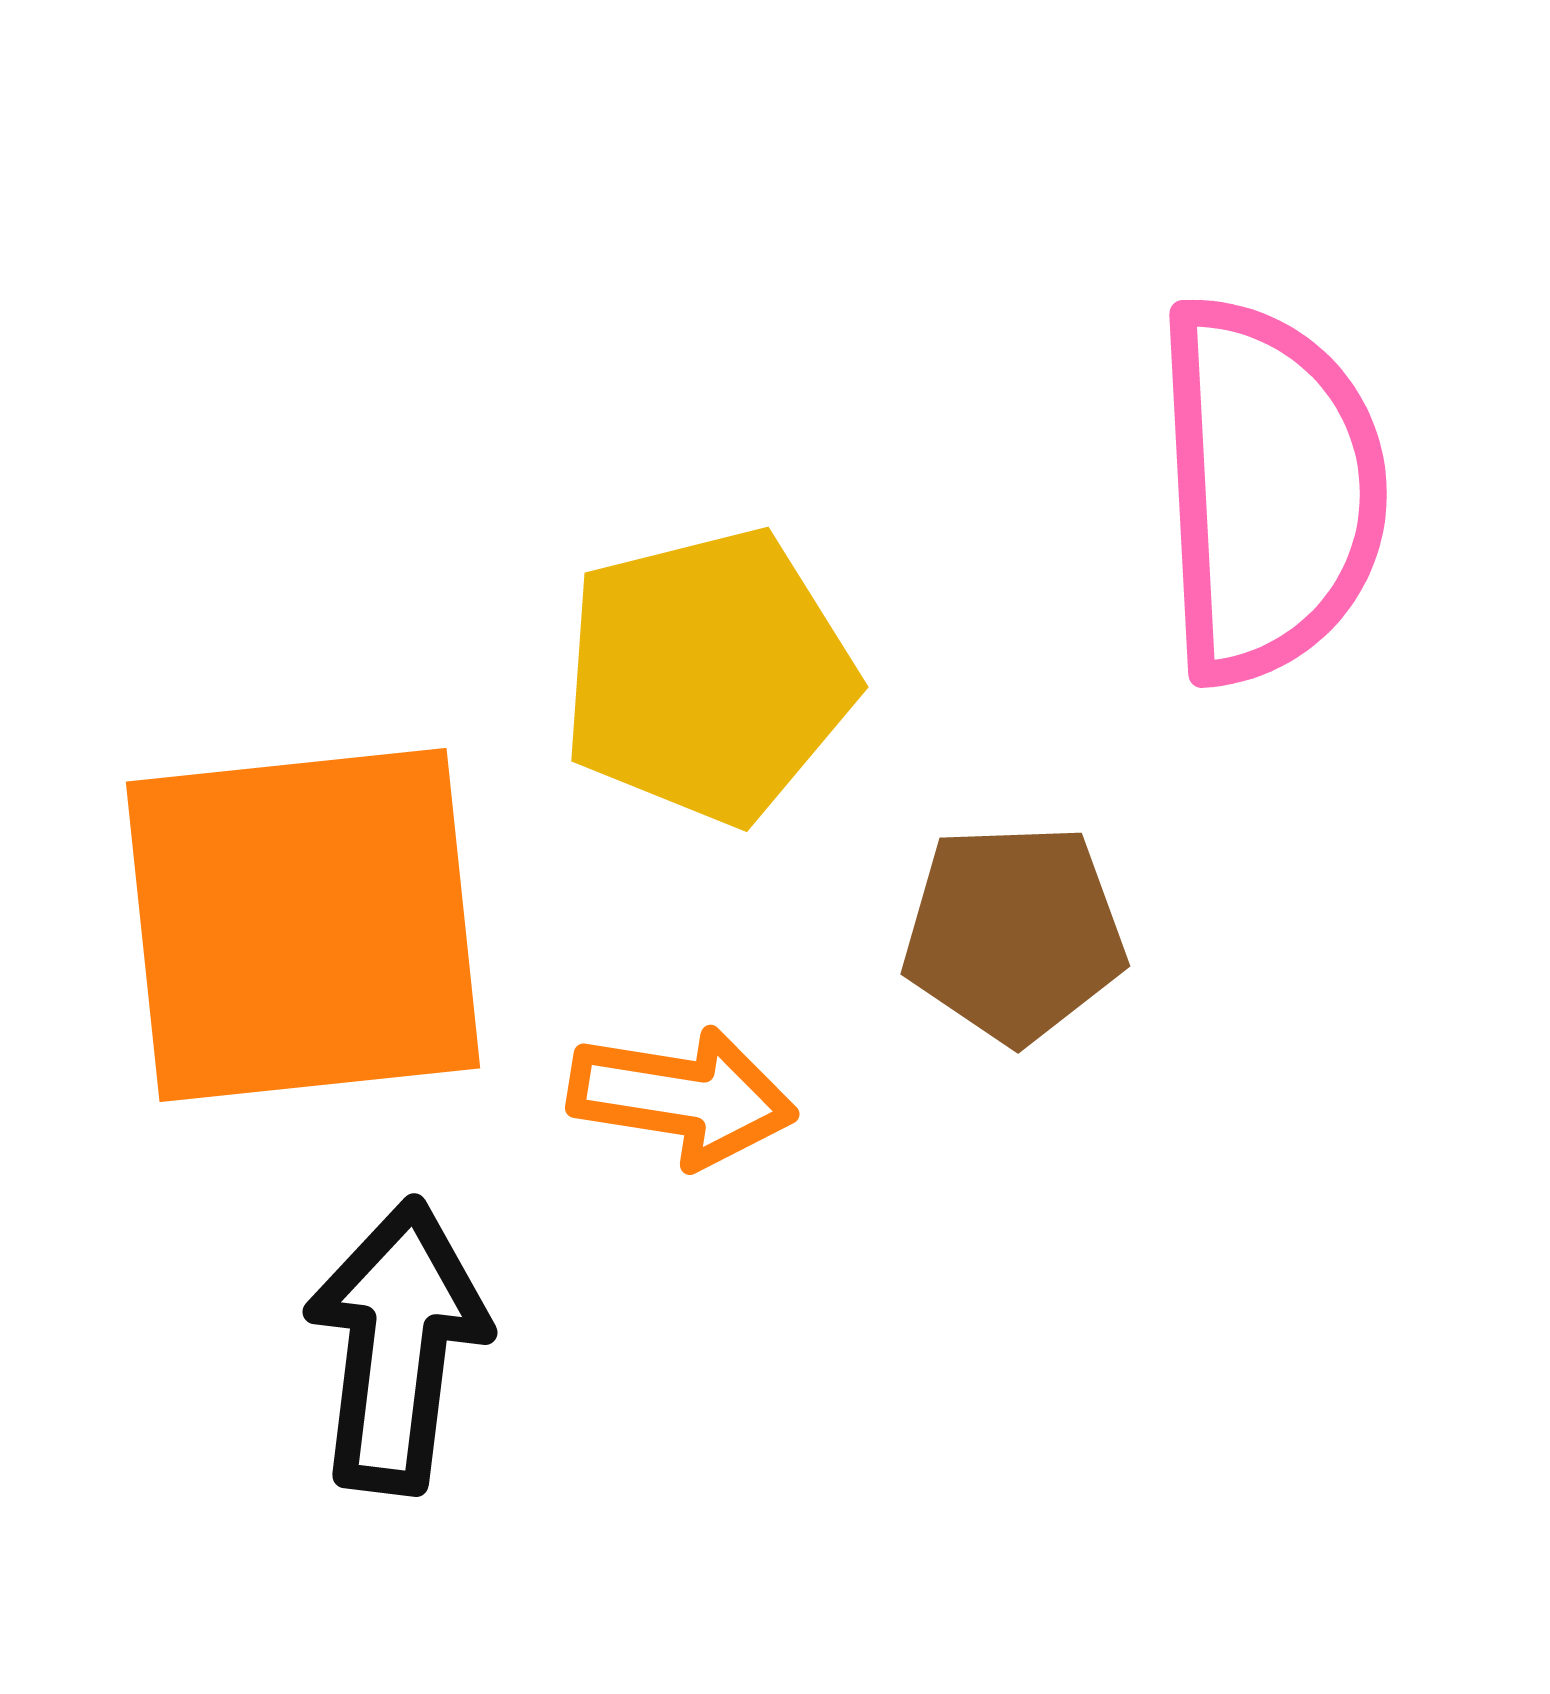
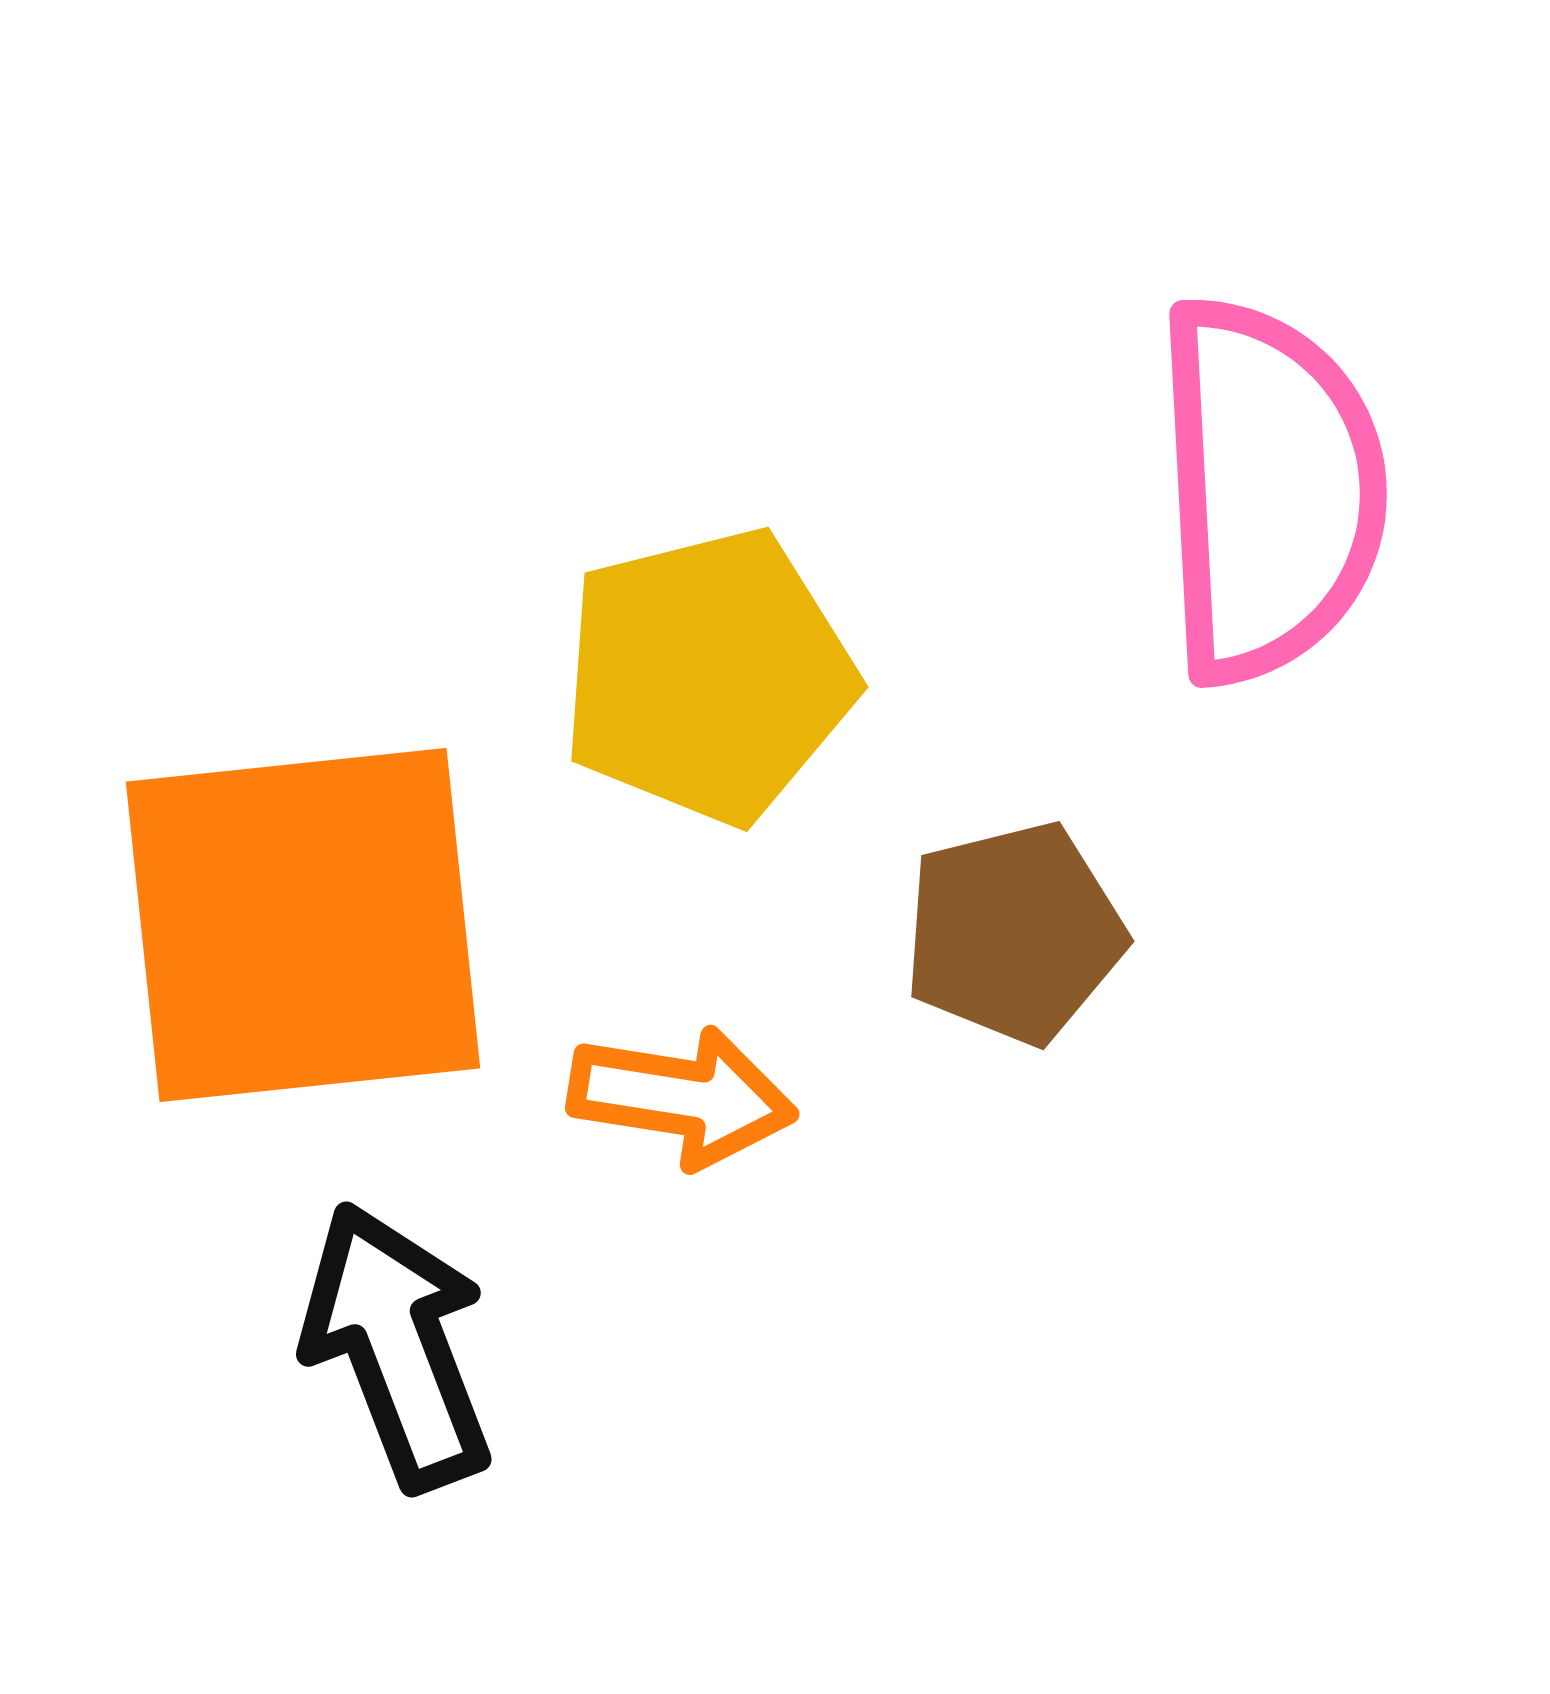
brown pentagon: rotated 12 degrees counterclockwise
black arrow: rotated 28 degrees counterclockwise
